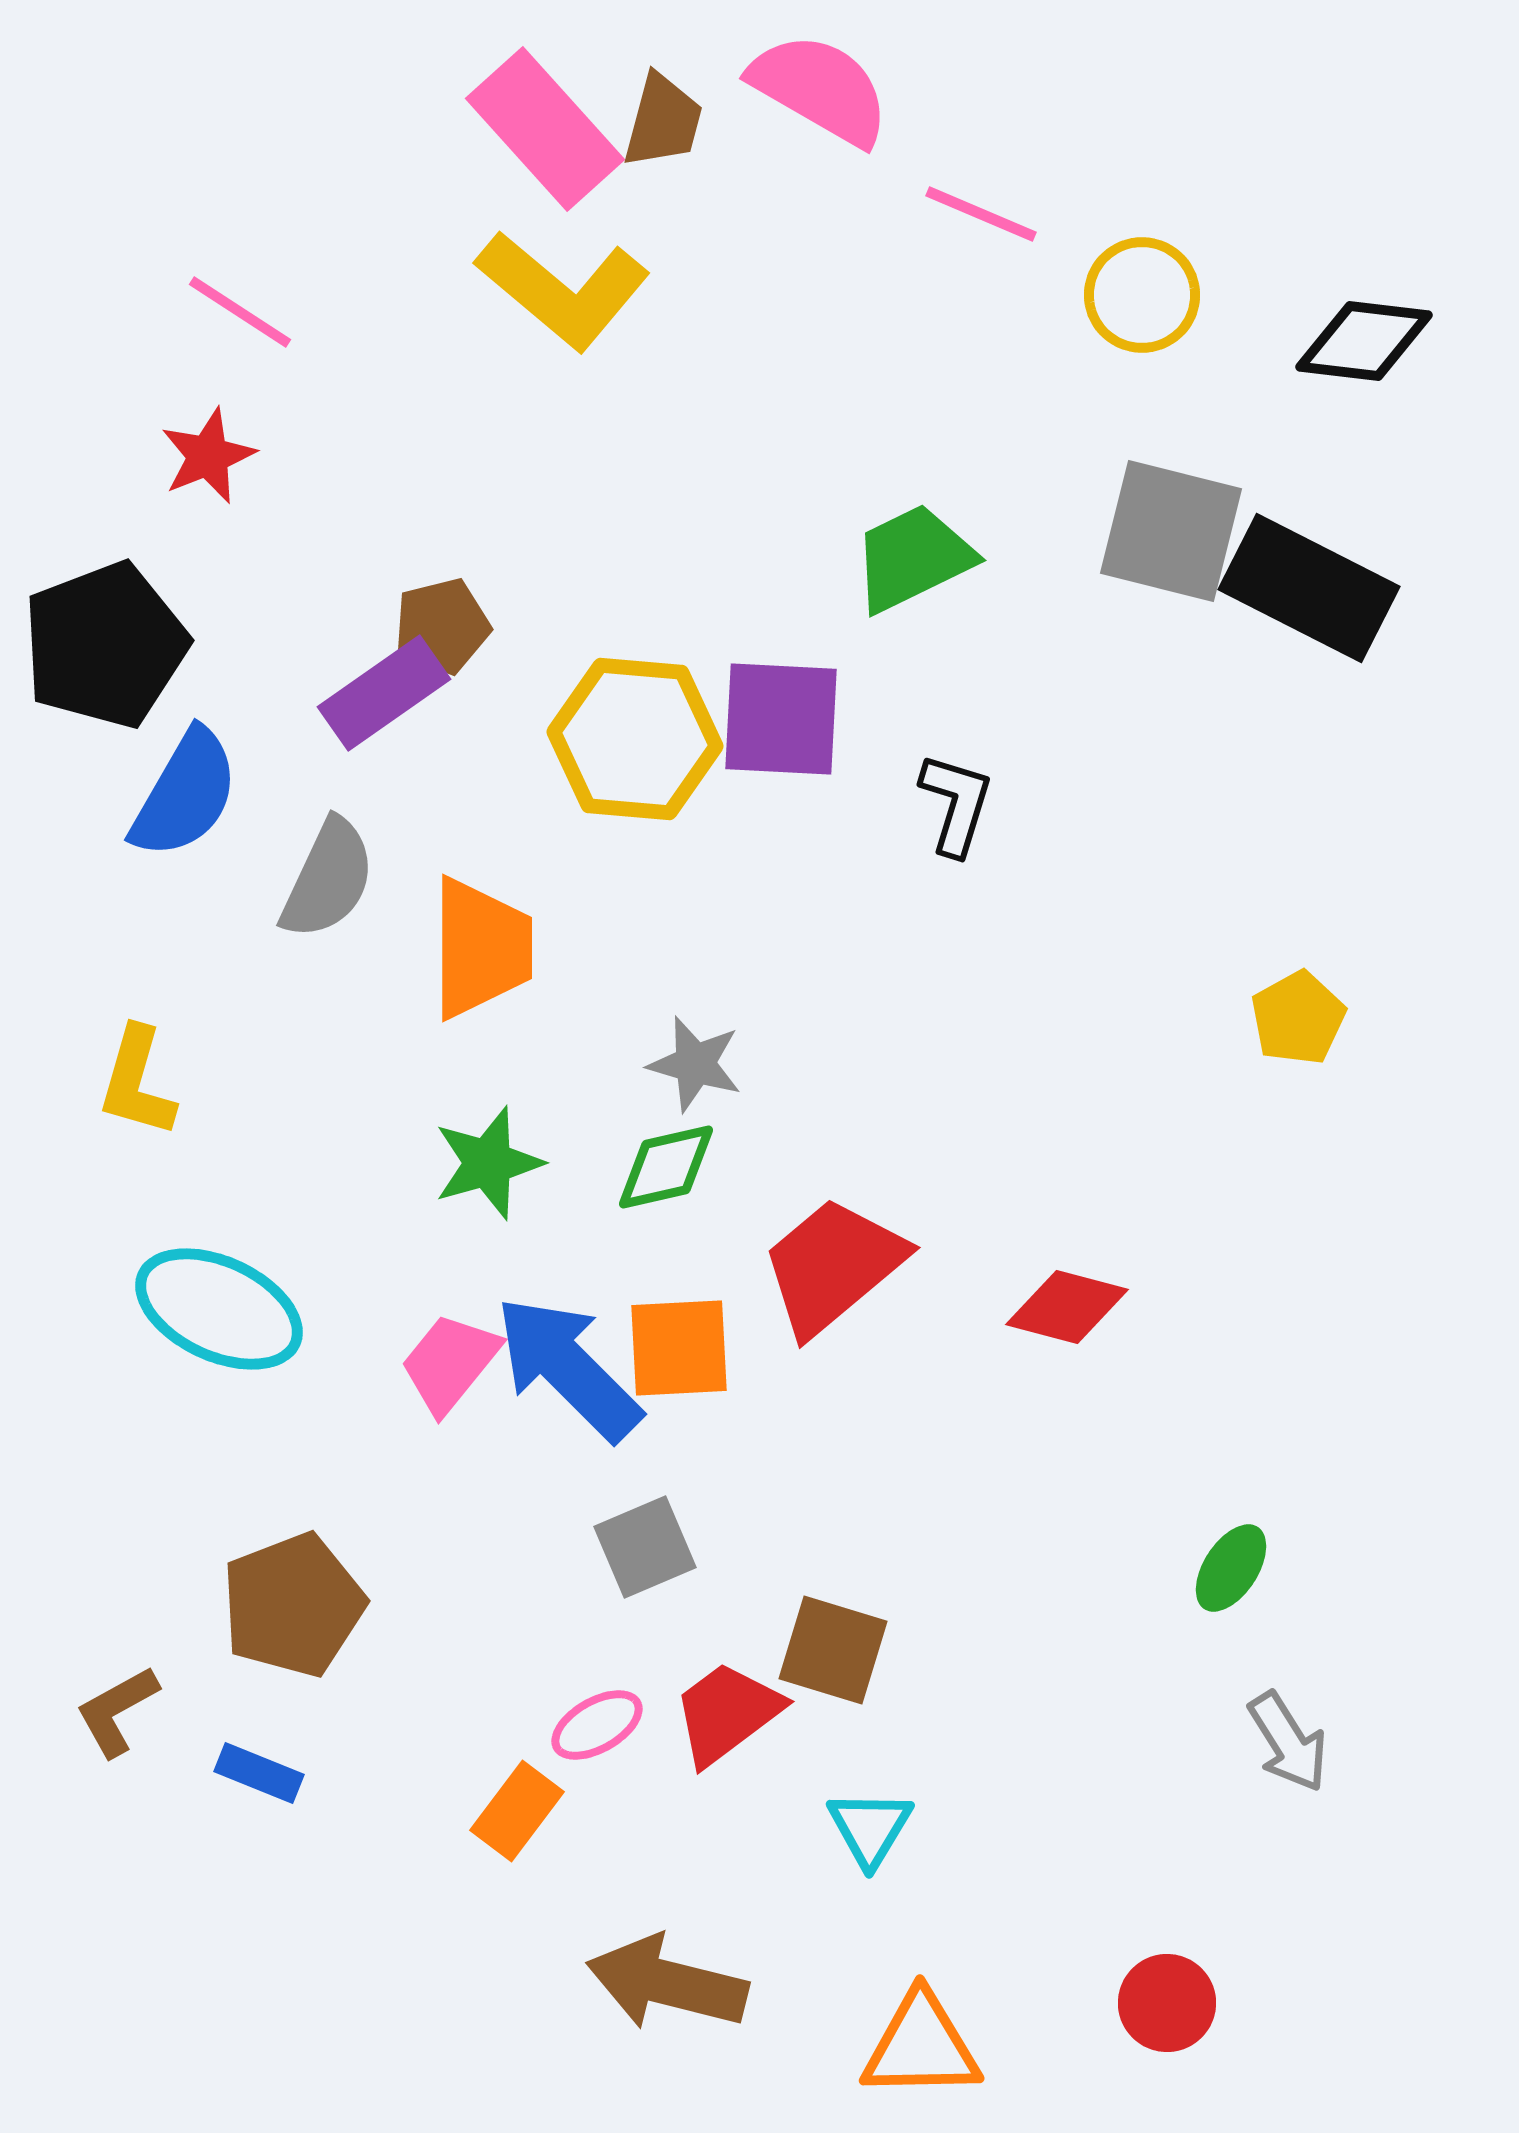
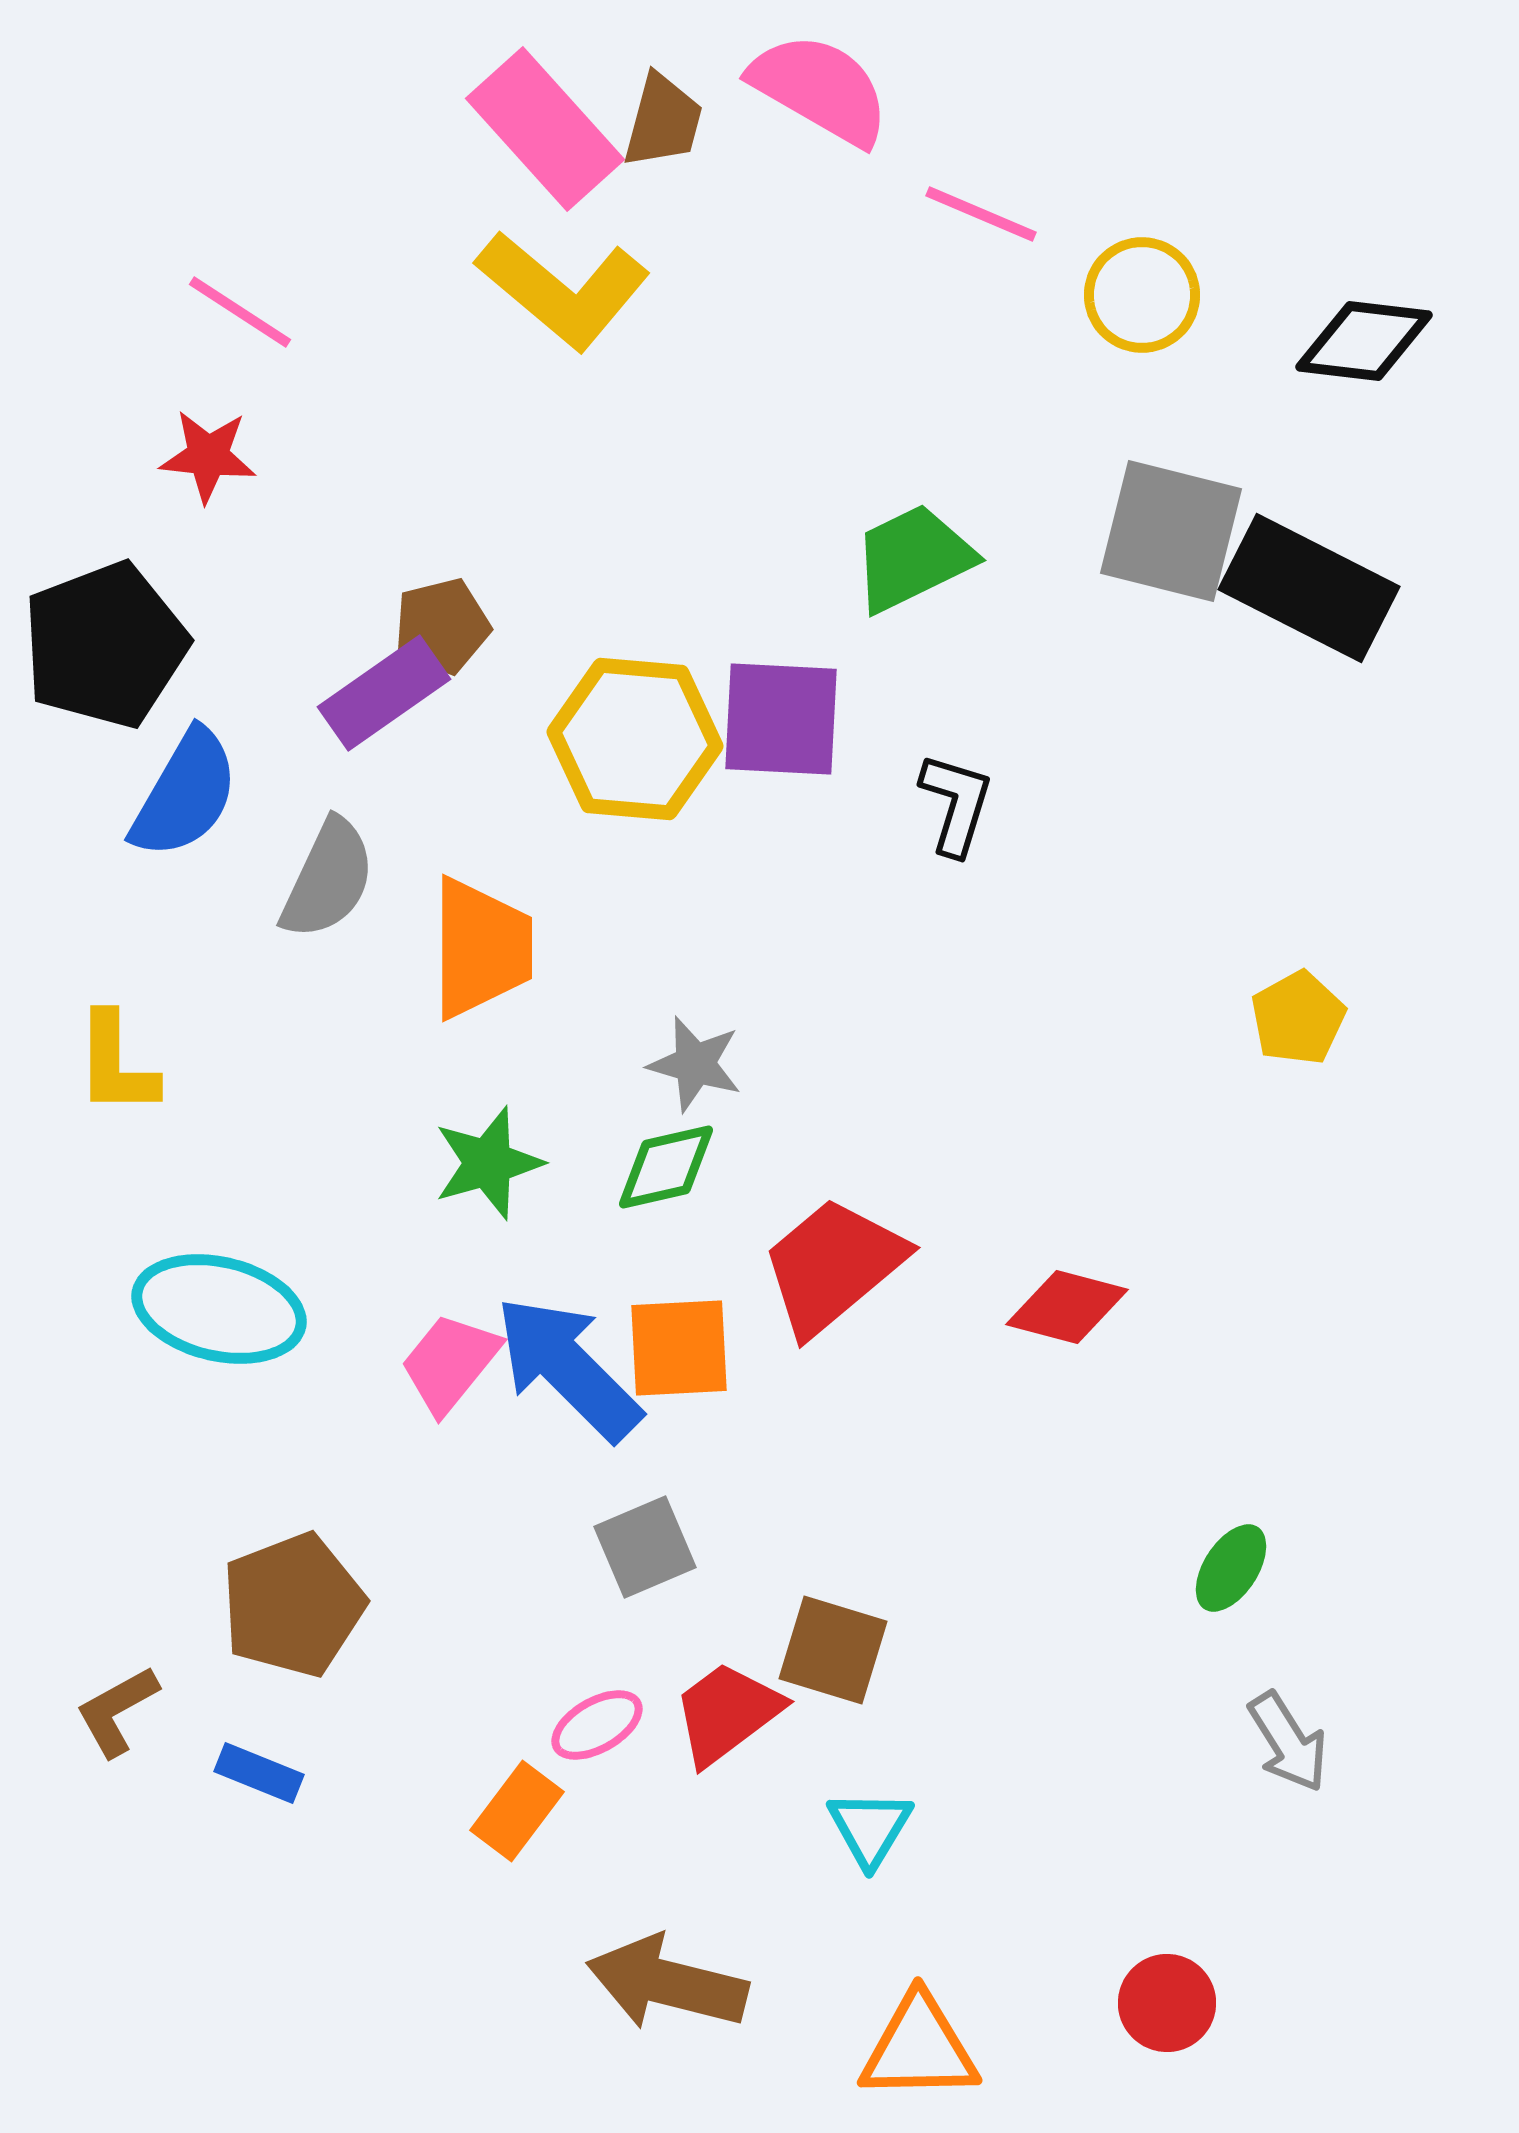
red star at (208, 456): rotated 28 degrees clockwise
yellow L-shape at (137, 1082): moved 21 px left, 18 px up; rotated 16 degrees counterclockwise
cyan ellipse at (219, 1309): rotated 12 degrees counterclockwise
orange triangle at (921, 2046): moved 2 px left, 2 px down
